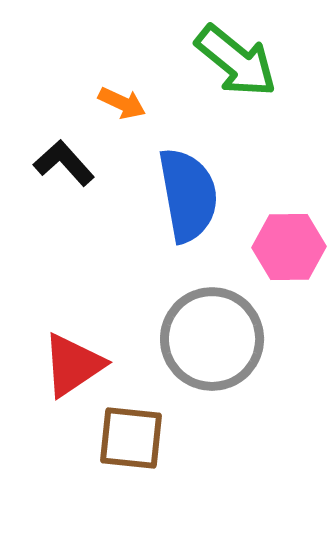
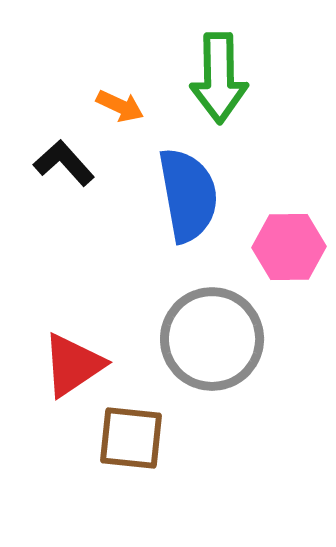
green arrow: moved 17 px left, 17 px down; rotated 50 degrees clockwise
orange arrow: moved 2 px left, 3 px down
